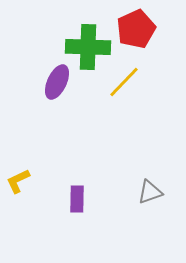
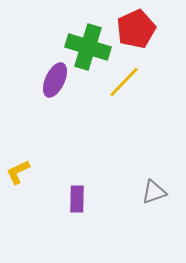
green cross: rotated 15 degrees clockwise
purple ellipse: moved 2 px left, 2 px up
yellow L-shape: moved 9 px up
gray triangle: moved 4 px right
